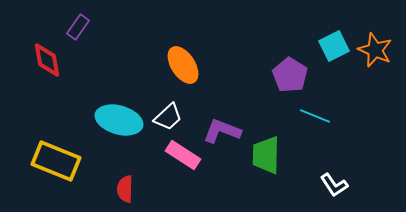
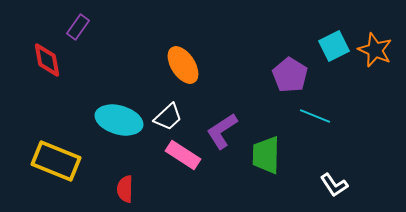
purple L-shape: rotated 54 degrees counterclockwise
